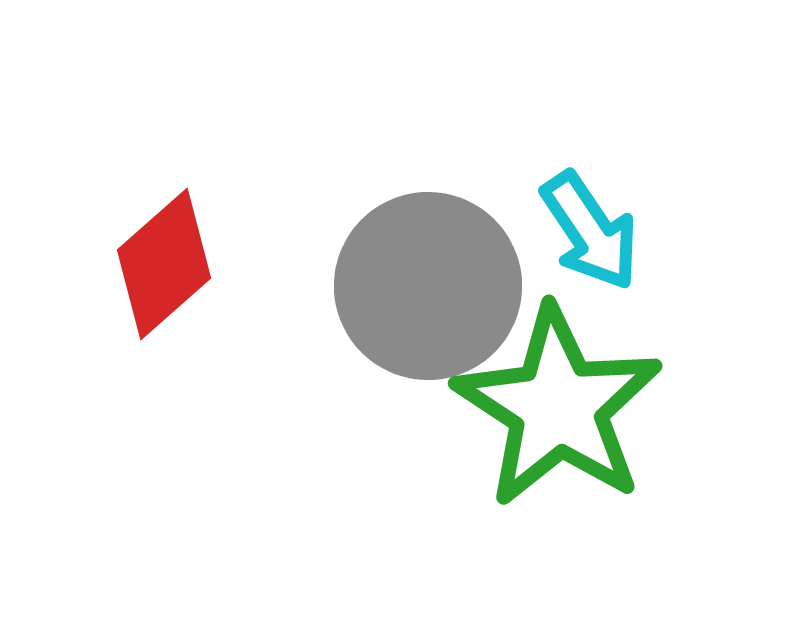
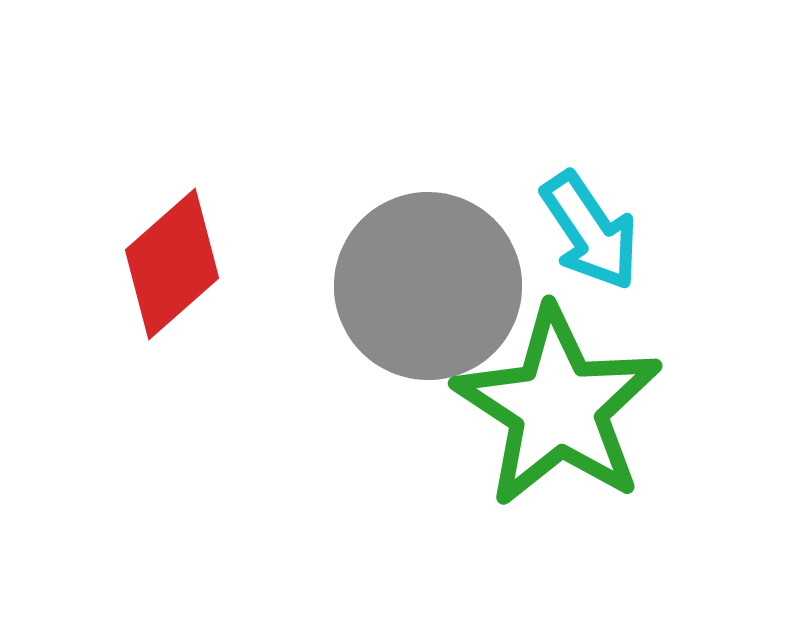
red diamond: moved 8 px right
